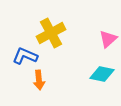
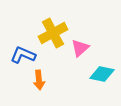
yellow cross: moved 2 px right
pink triangle: moved 28 px left, 9 px down
blue L-shape: moved 2 px left, 1 px up
